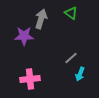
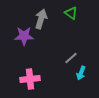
cyan arrow: moved 1 px right, 1 px up
